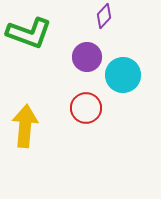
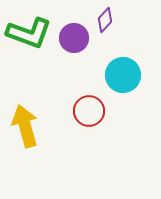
purple diamond: moved 1 px right, 4 px down
purple circle: moved 13 px left, 19 px up
red circle: moved 3 px right, 3 px down
yellow arrow: rotated 21 degrees counterclockwise
